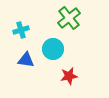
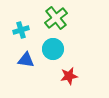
green cross: moved 13 px left
